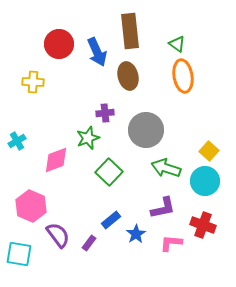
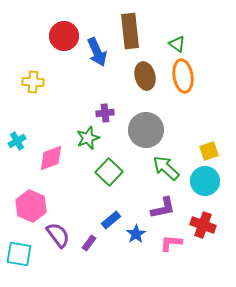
red circle: moved 5 px right, 8 px up
brown ellipse: moved 17 px right
yellow square: rotated 30 degrees clockwise
pink diamond: moved 5 px left, 2 px up
green arrow: rotated 24 degrees clockwise
